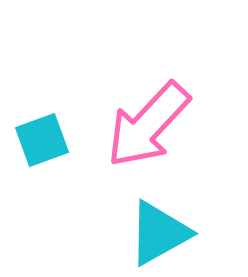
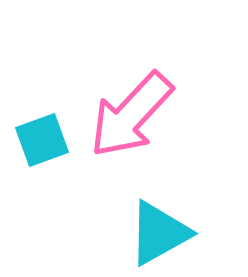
pink arrow: moved 17 px left, 10 px up
